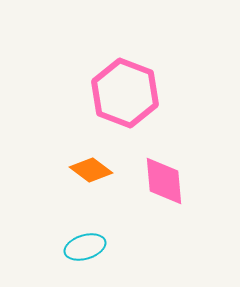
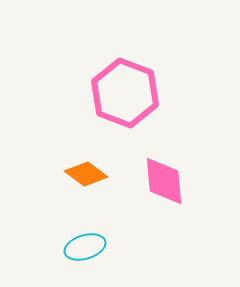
orange diamond: moved 5 px left, 4 px down
